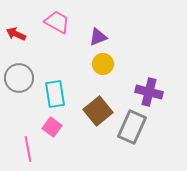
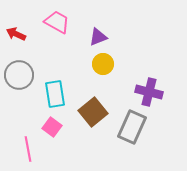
gray circle: moved 3 px up
brown square: moved 5 px left, 1 px down
